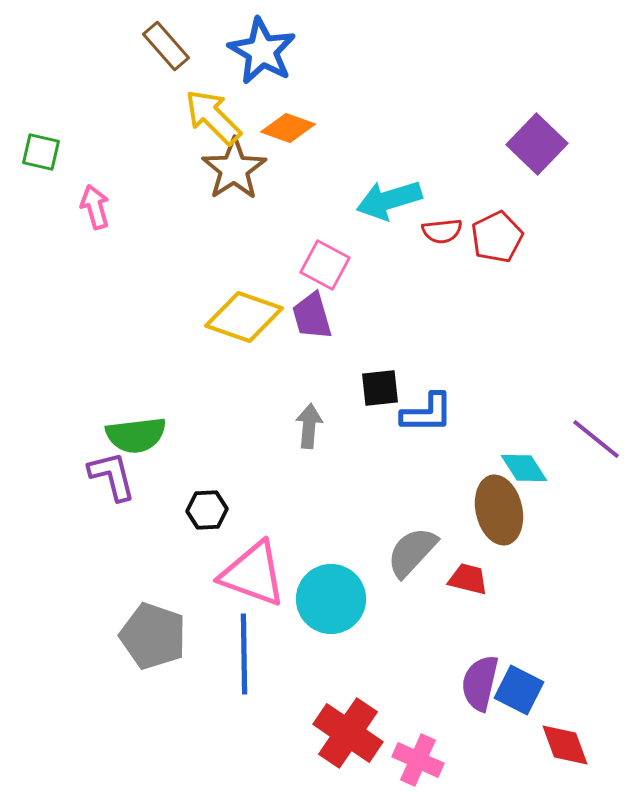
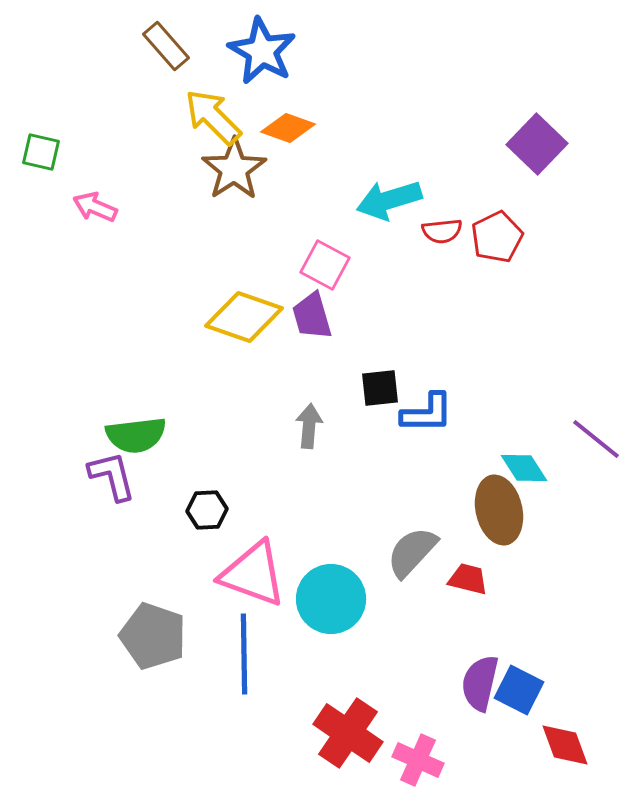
pink arrow: rotated 51 degrees counterclockwise
